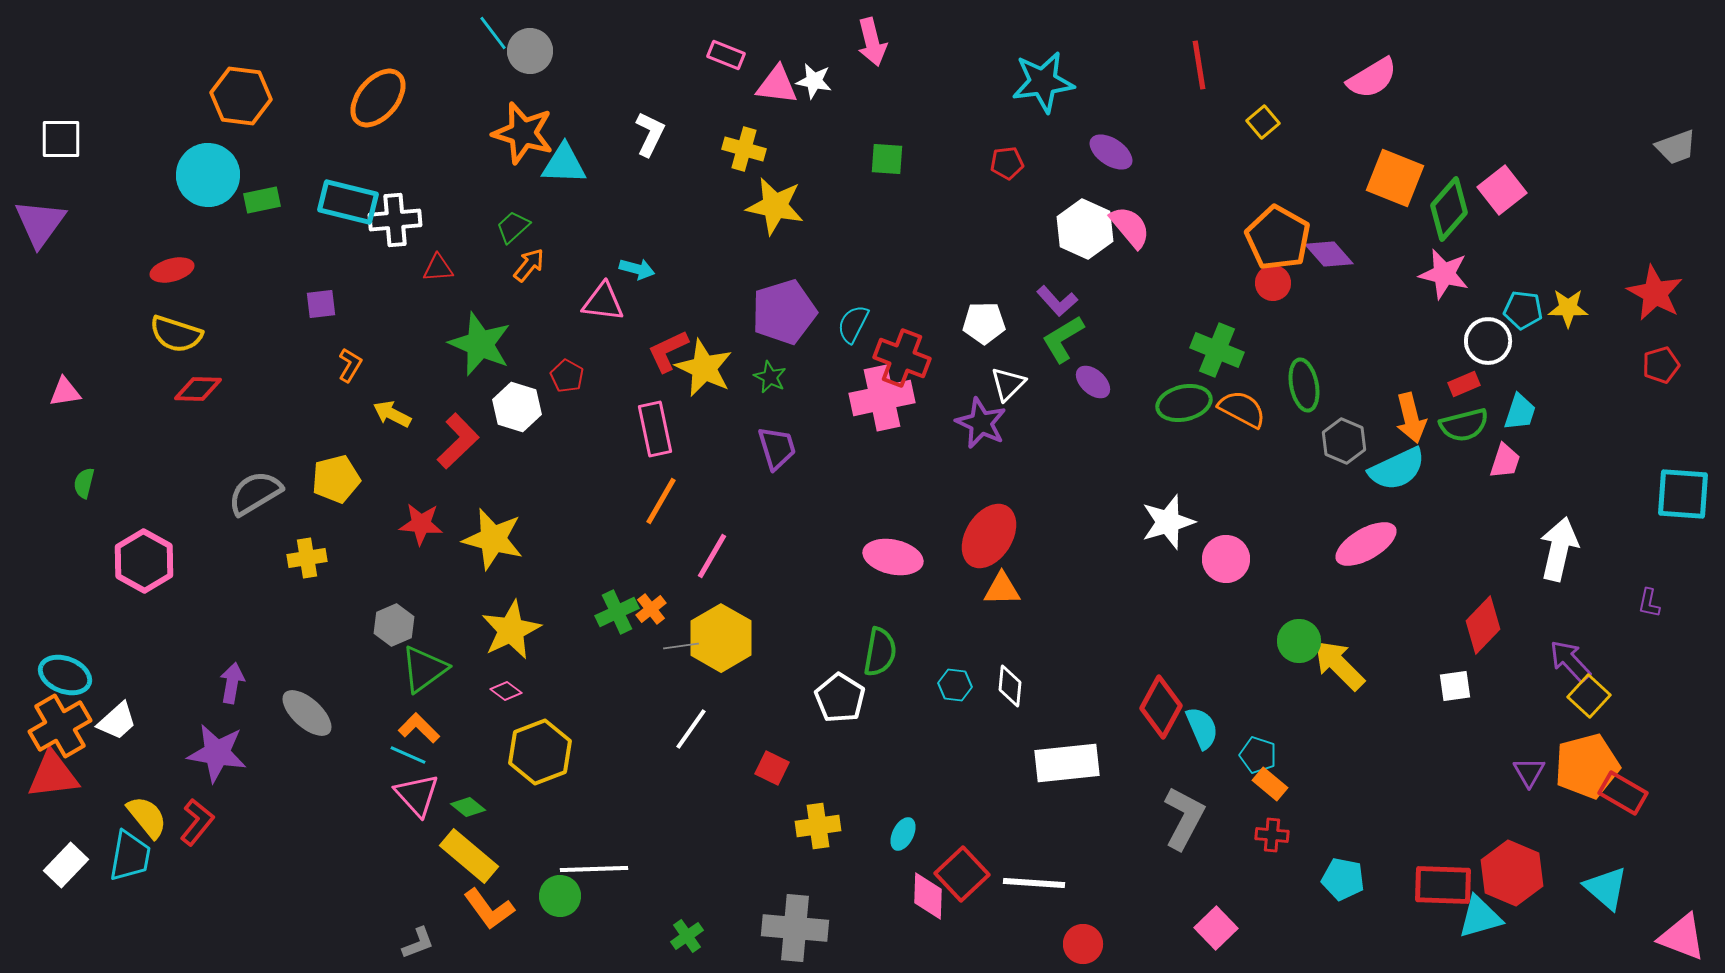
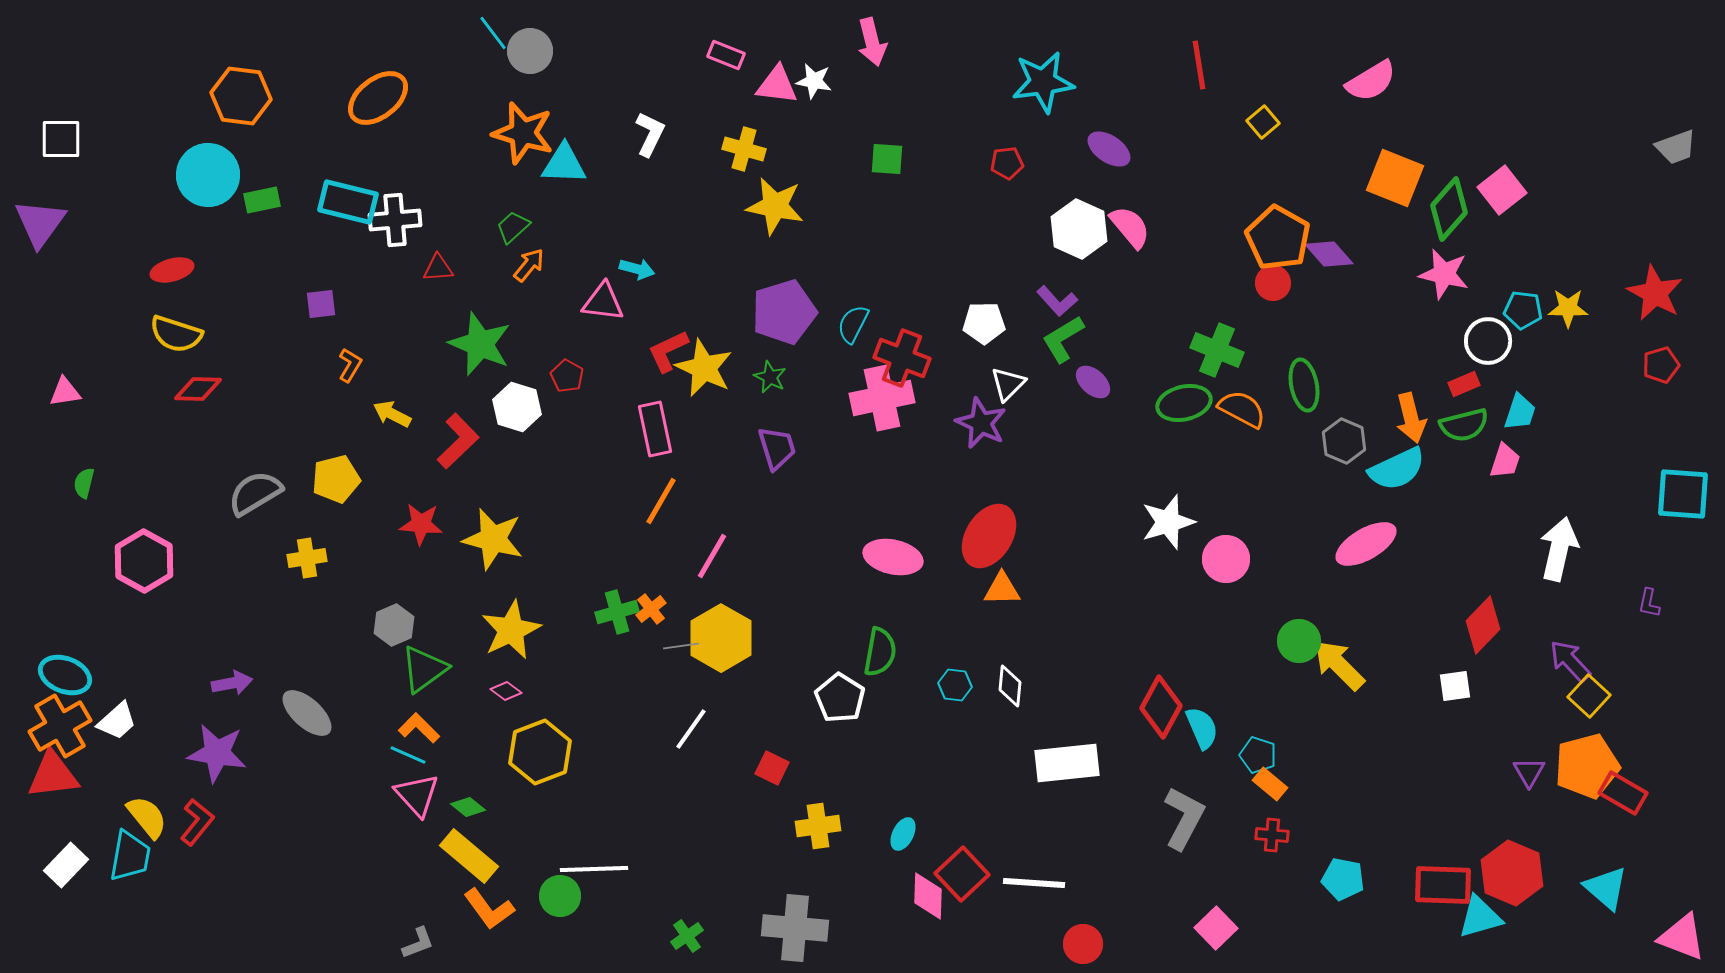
pink semicircle at (1372, 78): moved 1 px left, 3 px down
orange ellipse at (378, 98): rotated 12 degrees clockwise
purple ellipse at (1111, 152): moved 2 px left, 3 px up
white hexagon at (1085, 229): moved 6 px left
green cross at (617, 612): rotated 9 degrees clockwise
purple arrow at (232, 683): rotated 69 degrees clockwise
